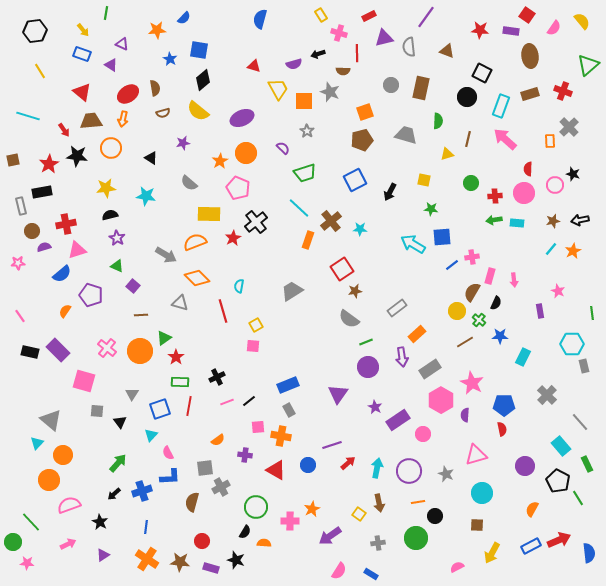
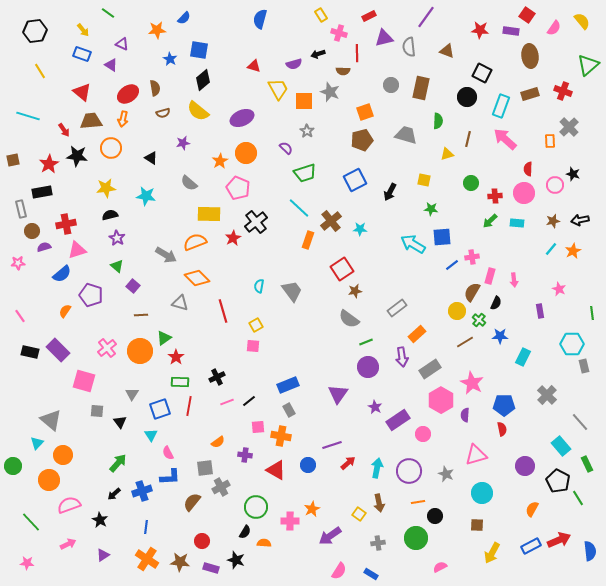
green line at (106, 13): moved 2 px right; rotated 64 degrees counterclockwise
purple semicircle at (283, 148): moved 3 px right
gray rectangle at (21, 206): moved 3 px down
green arrow at (494, 220): moved 4 px left, 1 px down; rotated 35 degrees counterclockwise
green triangle at (117, 266): rotated 16 degrees clockwise
cyan semicircle at (239, 286): moved 20 px right
gray trapezoid at (292, 291): rotated 85 degrees clockwise
pink star at (558, 291): moved 1 px right, 2 px up
pink cross at (107, 348): rotated 12 degrees clockwise
cyan triangle at (151, 435): rotated 16 degrees counterclockwise
orange semicircle at (218, 440): moved 2 px down
brown semicircle at (192, 502): rotated 24 degrees clockwise
black star at (100, 522): moved 2 px up
green circle at (13, 542): moved 76 px up
blue semicircle at (589, 553): moved 1 px right, 2 px up
pink semicircle at (457, 567): moved 17 px left
